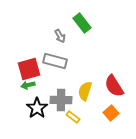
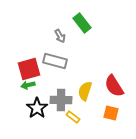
orange square: rotated 35 degrees counterclockwise
